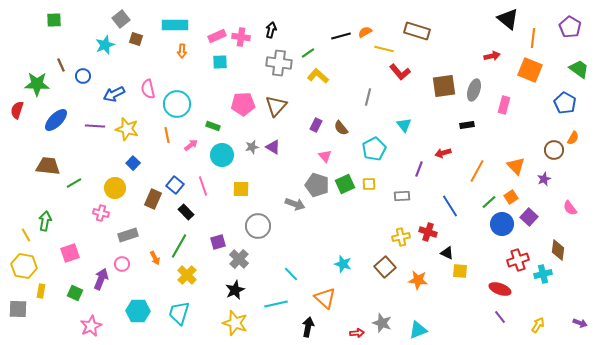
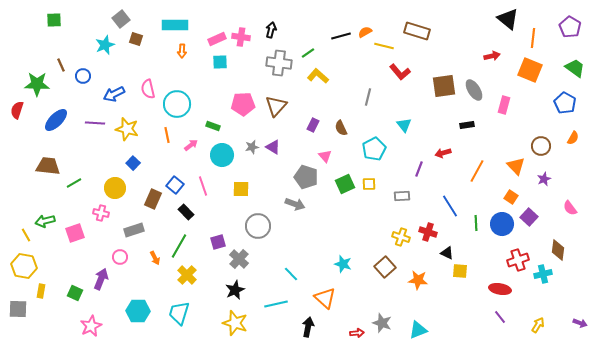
pink rectangle at (217, 36): moved 3 px down
yellow line at (384, 49): moved 3 px up
green trapezoid at (579, 69): moved 4 px left, 1 px up
gray ellipse at (474, 90): rotated 50 degrees counterclockwise
purple rectangle at (316, 125): moved 3 px left
purple line at (95, 126): moved 3 px up
brown semicircle at (341, 128): rotated 14 degrees clockwise
brown circle at (554, 150): moved 13 px left, 4 px up
gray pentagon at (317, 185): moved 11 px left, 8 px up
orange square at (511, 197): rotated 24 degrees counterclockwise
green line at (489, 202): moved 13 px left, 21 px down; rotated 49 degrees counterclockwise
green arrow at (45, 221): rotated 114 degrees counterclockwise
gray rectangle at (128, 235): moved 6 px right, 5 px up
yellow cross at (401, 237): rotated 30 degrees clockwise
pink square at (70, 253): moved 5 px right, 20 px up
pink circle at (122, 264): moved 2 px left, 7 px up
red ellipse at (500, 289): rotated 10 degrees counterclockwise
